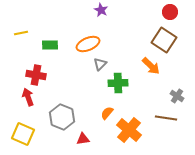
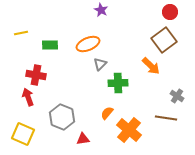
brown square: rotated 20 degrees clockwise
